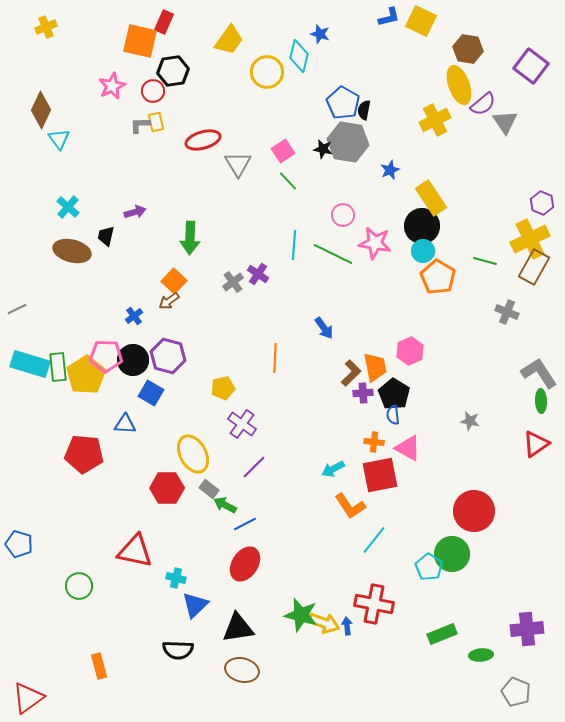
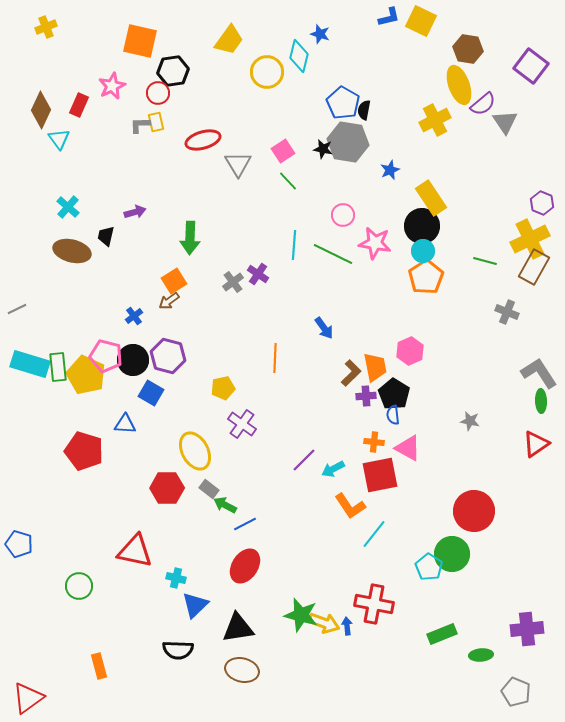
red rectangle at (164, 22): moved 85 px left, 83 px down
red circle at (153, 91): moved 5 px right, 2 px down
orange pentagon at (438, 277): moved 12 px left; rotated 8 degrees clockwise
orange square at (174, 281): rotated 15 degrees clockwise
pink pentagon at (106, 356): rotated 12 degrees clockwise
yellow pentagon at (86, 375): rotated 15 degrees counterclockwise
purple cross at (363, 393): moved 3 px right, 3 px down
red pentagon at (84, 454): moved 3 px up; rotated 12 degrees clockwise
yellow ellipse at (193, 454): moved 2 px right, 3 px up
purple line at (254, 467): moved 50 px right, 7 px up
cyan line at (374, 540): moved 6 px up
red ellipse at (245, 564): moved 2 px down
